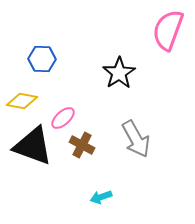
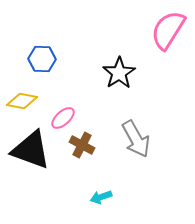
pink semicircle: rotated 12 degrees clockwise
black triangle: moved 2 px left, 4 px down
